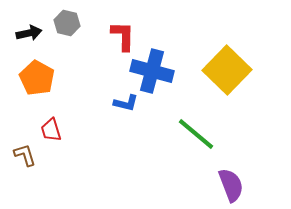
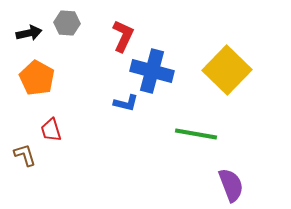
gray hexagon: rotated 10 degrees counterclockwise
red L-shape: rotated 24 degrees clockwise
green line: rotated 30 degrees counterclockwise
